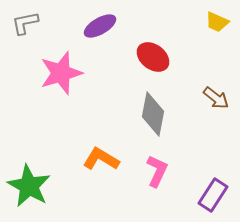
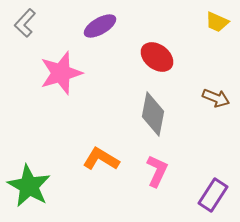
gray L-shape: rotated 36 degrees counterclockwise
red ellipse: moved 4 px right
brown arrow: rotated 16 degrees counterclockwise
